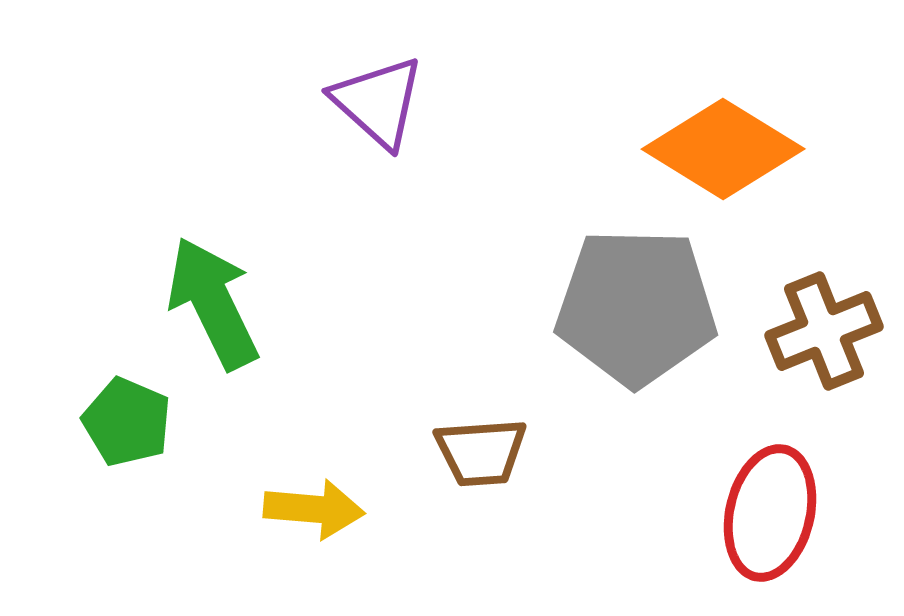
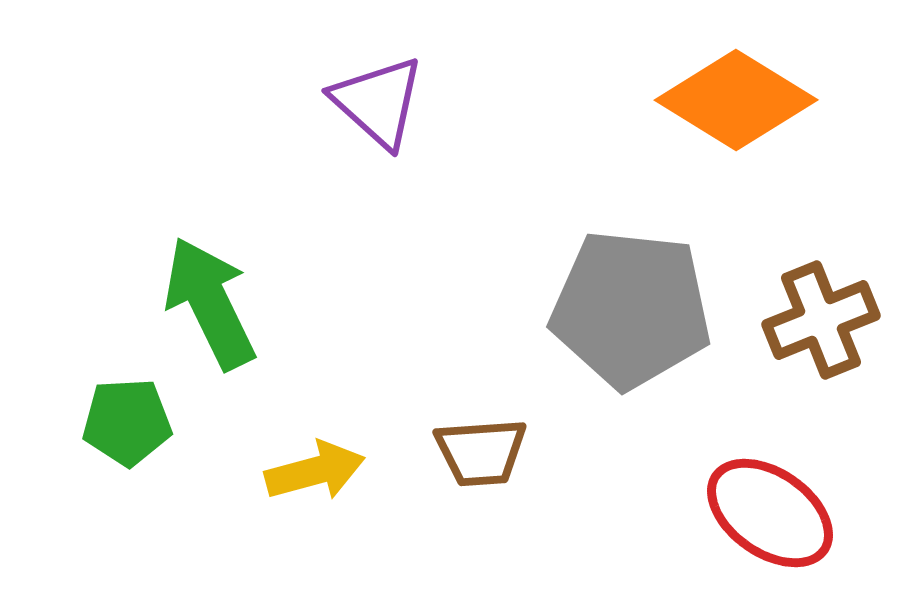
orange diamond: moved 13 px right, 49 px up
green arrow: moved 3 px left
gray pentagon: moved 5 px left, 2 px down; rotated 5 degrees clockwise
brown cross: moved 3 px left, 11 px up
green pentagon: rotated 26 degrees counterclockwise
yellow arrow: moved 1 px right, 38 px up; rotated 20 degrees counterclockwise
red ellipse: rotated 68 degrees counterclockwise
